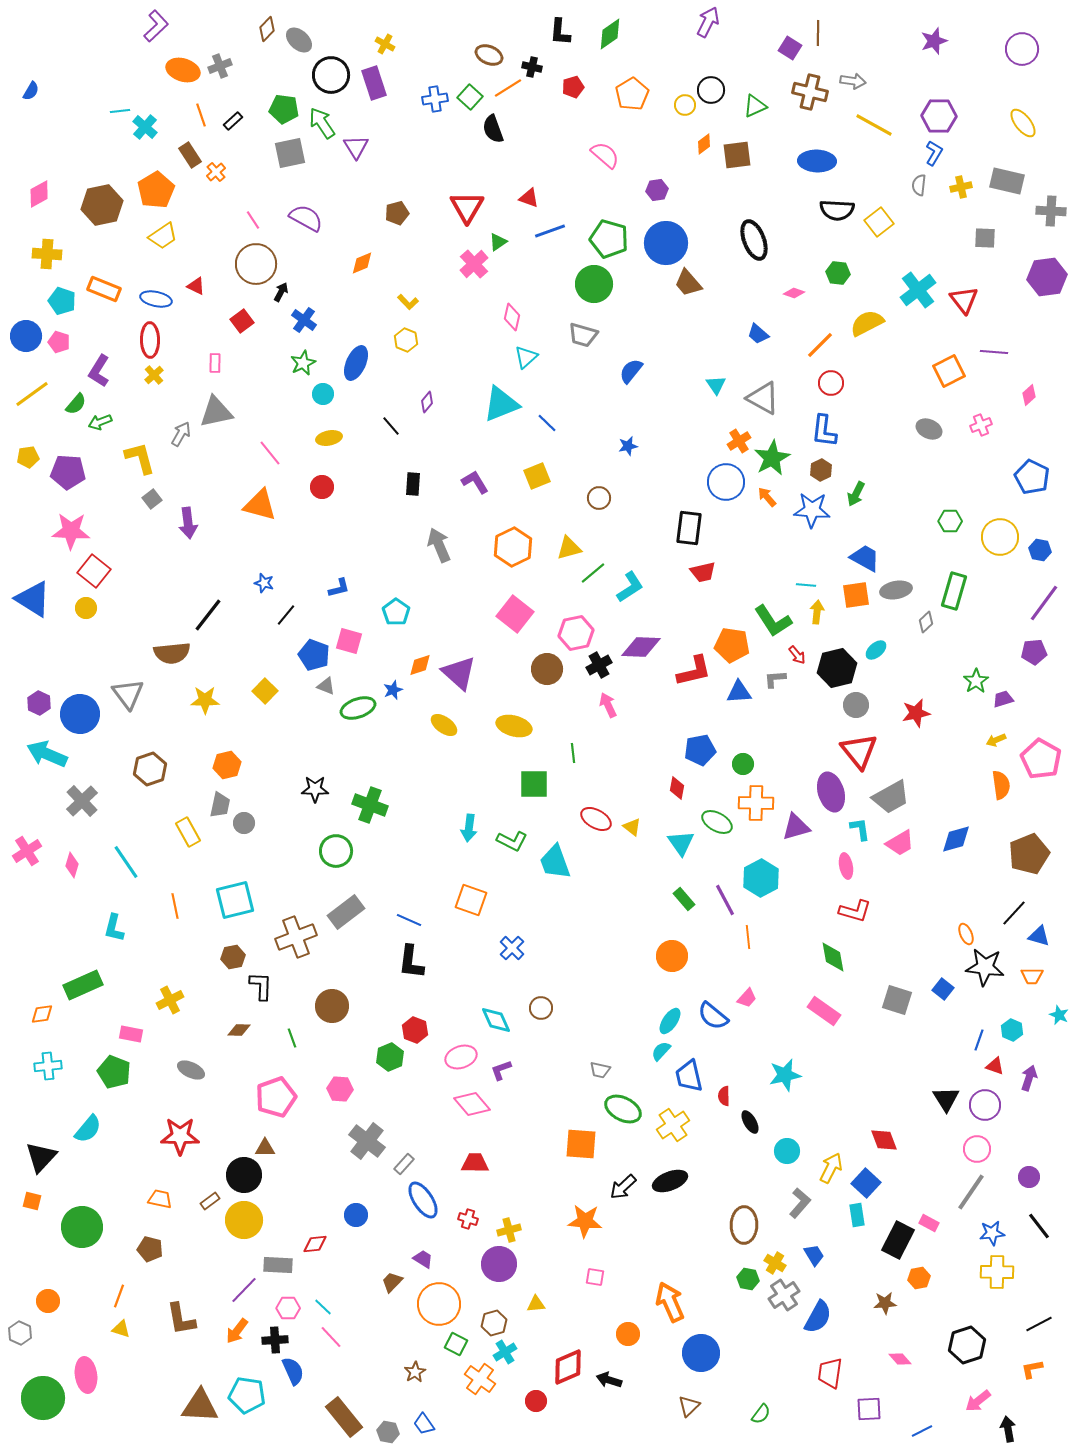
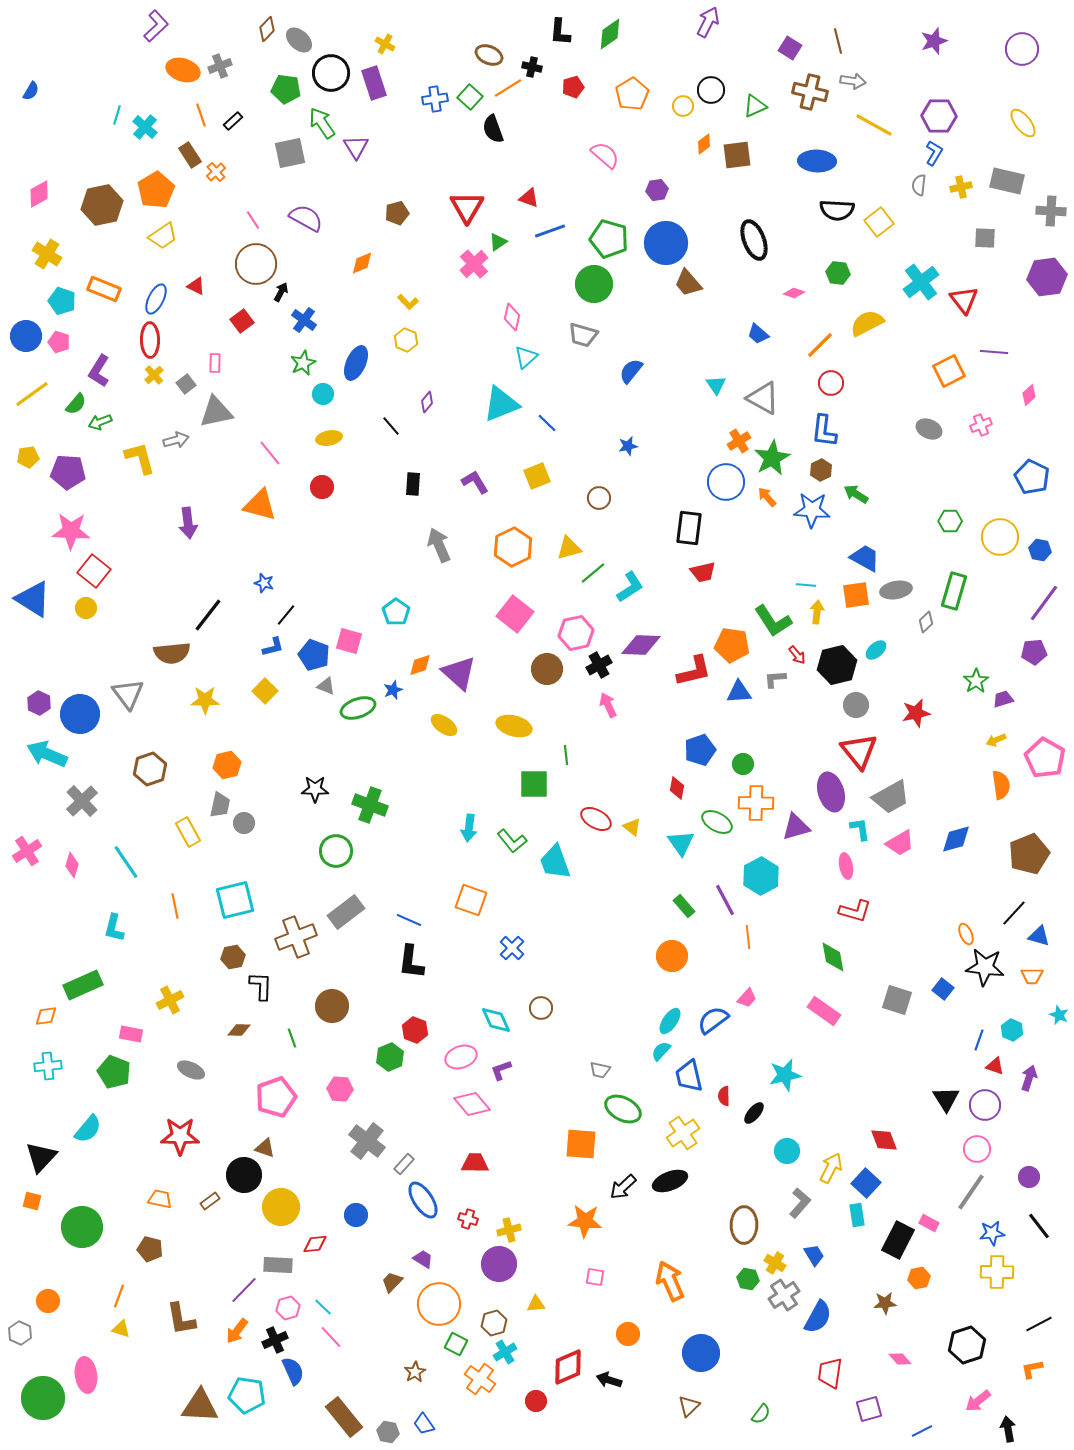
brown line at (818, 33): moved 20 px right, 8 px down; rotated 15 degrees counterclockwise
black circle at (331, 75): moved 2 px up
yellow circle at (685, 105): moved 2 px left, 1 px down
green pentagon at (284, 109): moved 2 px right, 20 px up
cyan line at (120, 111): moved 3 px left, 4 px down; rotated 66 degrees counterclockwise
yellow cross at (47, 254): rotated 28 degrees clockwise
cyan cross at (918, 290): moved 3 px right, 8 px up
blue ellipse at (156, 299): rotated 76 degrees counterclockwise
gray arrow at (181, 434): moved 5 px left, 6 px down; rotated 45 degrees clockwise
green arrow at (856, 494): rotated 95 degrees clockwise
gray square at (152, 499): moved 34 px right, 115 px up
blue L-shape at (339, 588): moved 66 px left, 59 px down
purple diamond at (641, 647): moved 2 px up
black hexagon at (837, 668): moved 3 px up
blue pentagon at (700, 750): rotated 8 degrees counterclockwise
green line at (573, 753): moved 7 px left, 2 px down
pink pentagon at (1041, 759): moved 4 px right, 1 px up
green L-shape at (512, 841): rotated 24 degrees clockwise
cyan hexagon at (761, 878): moved 2 px up
green rectangle at (684, 899): moved 7 px down
orange diamond at (42, 1014): moved 4 px right, 2 px down
blue semicircle at (713, 1016): moved 4 px down; rotated 104 degrees clockwise
black ellipse at (750, 1122): moved 4 px right, 9 px up; rotated 70 degrees clockwise
yellow cross at (673, 1125): moved 10 px right, 8 px down
brown triangle at (265, 1148): rotated 20 degrees clockwise
yellow circle at (244, 1220): moved 37 px right, 13 px up
orange arrow at (670, 1302): moved 21 px up
pink hexagon at (288, 1308): rotated 15 degrees counterclockwise
black cross at (275, 1340): rotated 20 degrees counterclockwise
purple square at (869, 1409): rotated 12 degrees counterclockwise
